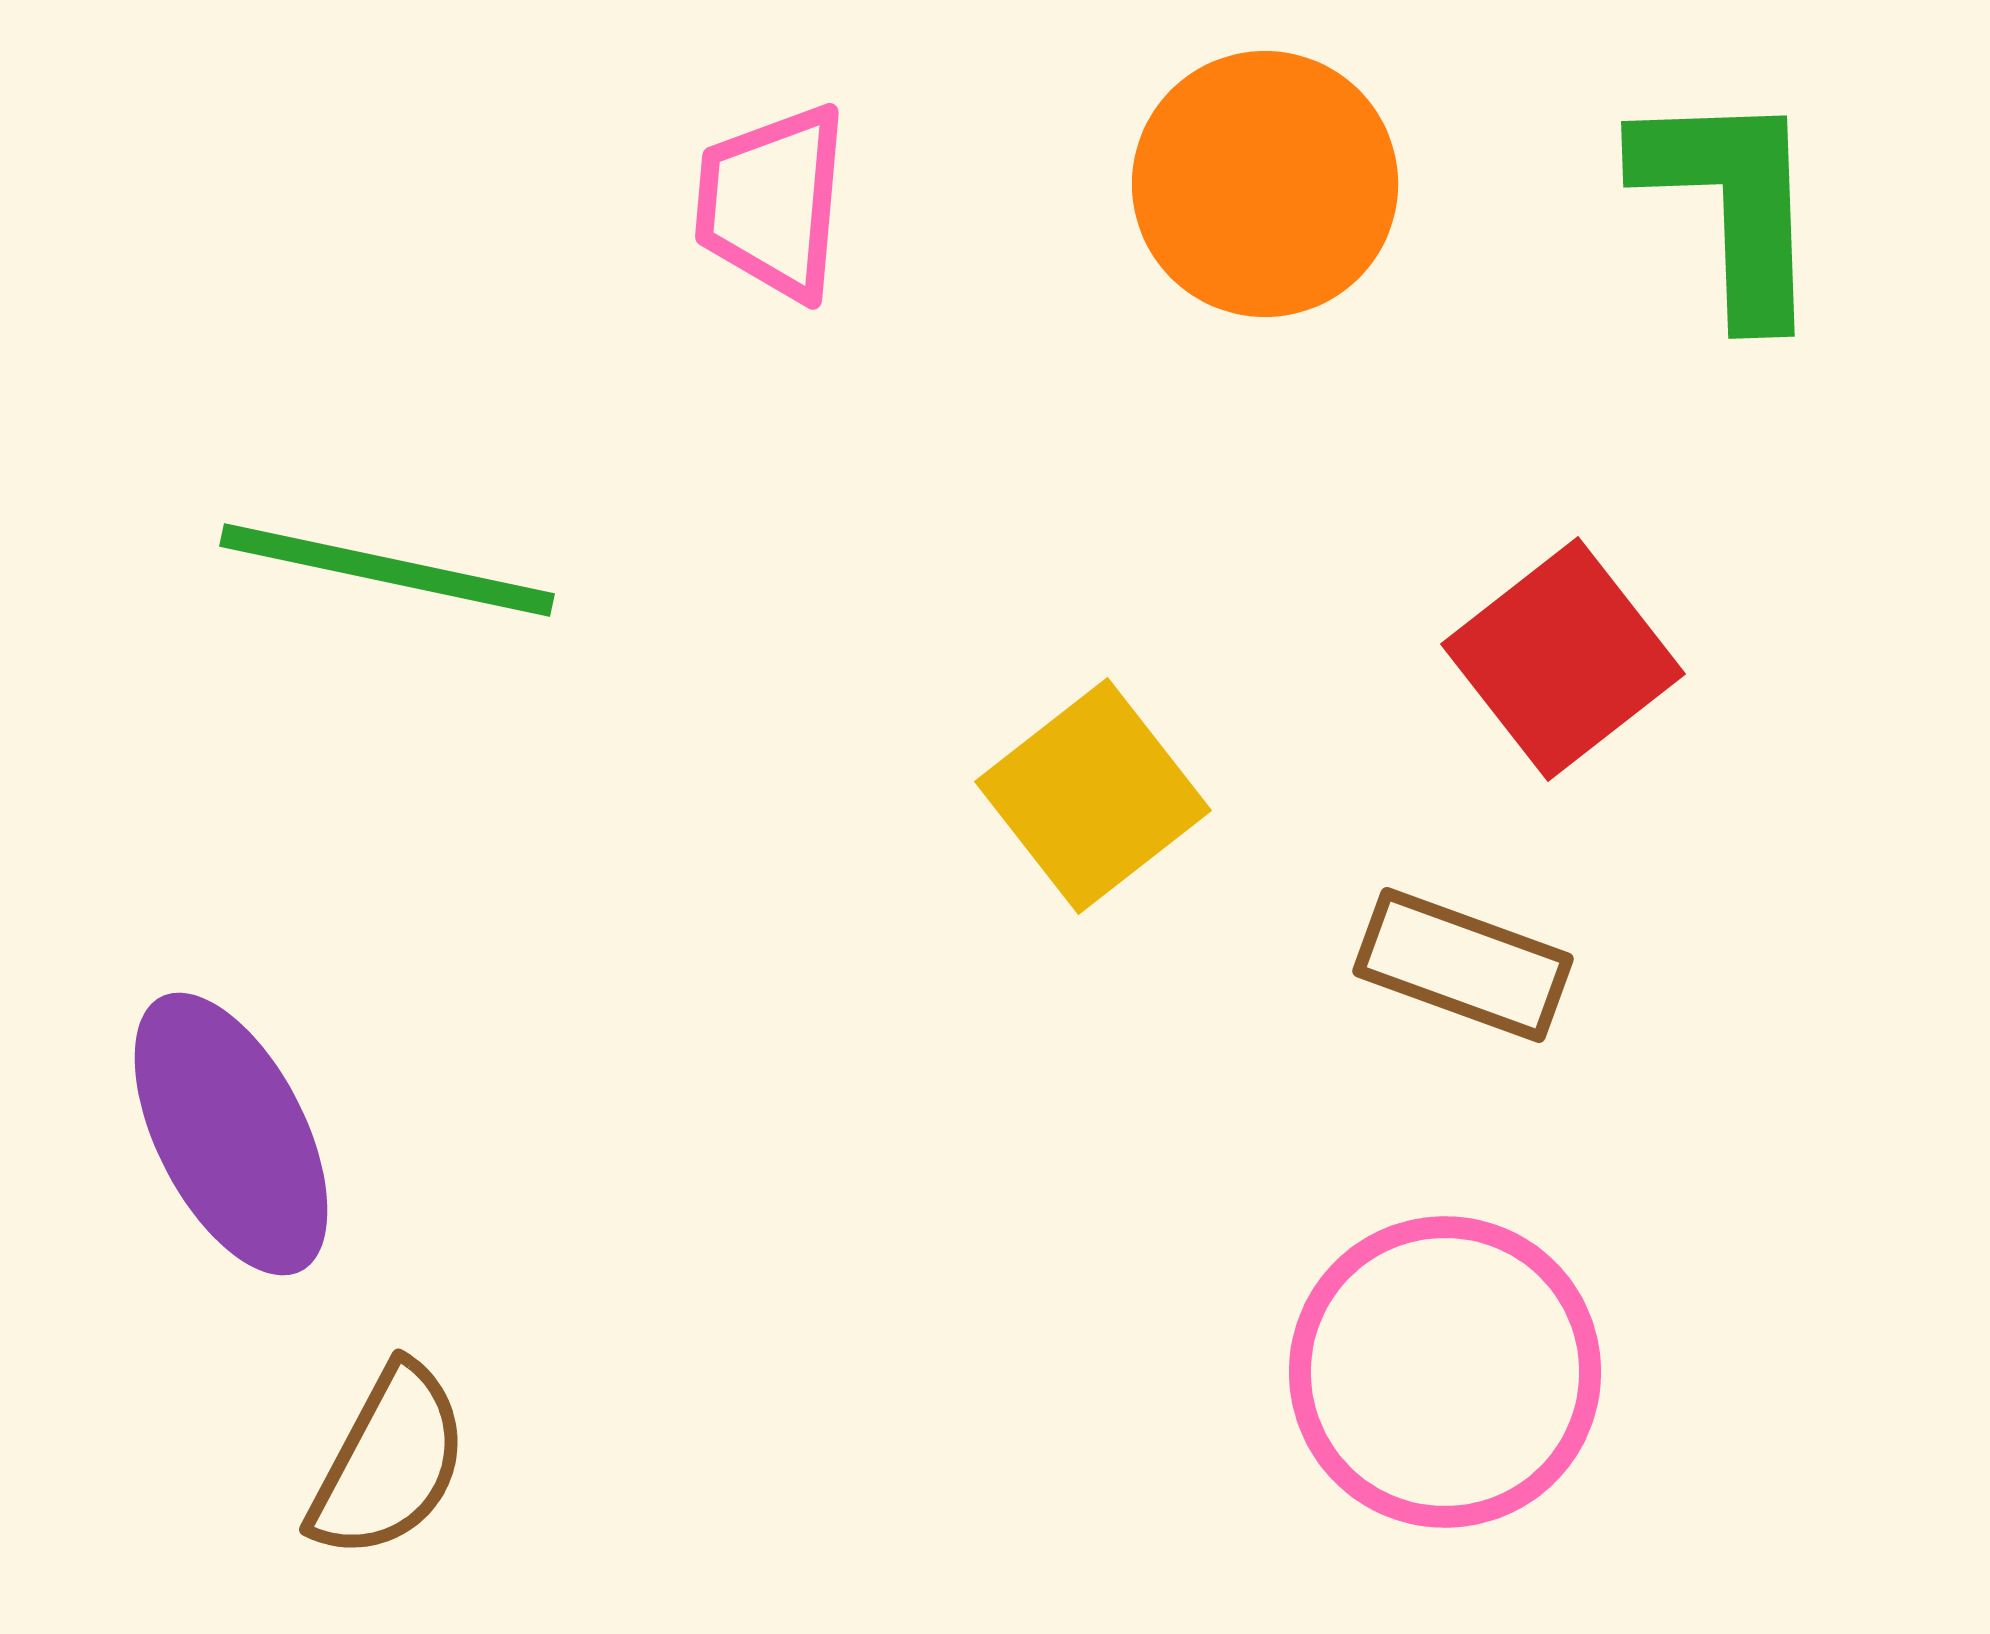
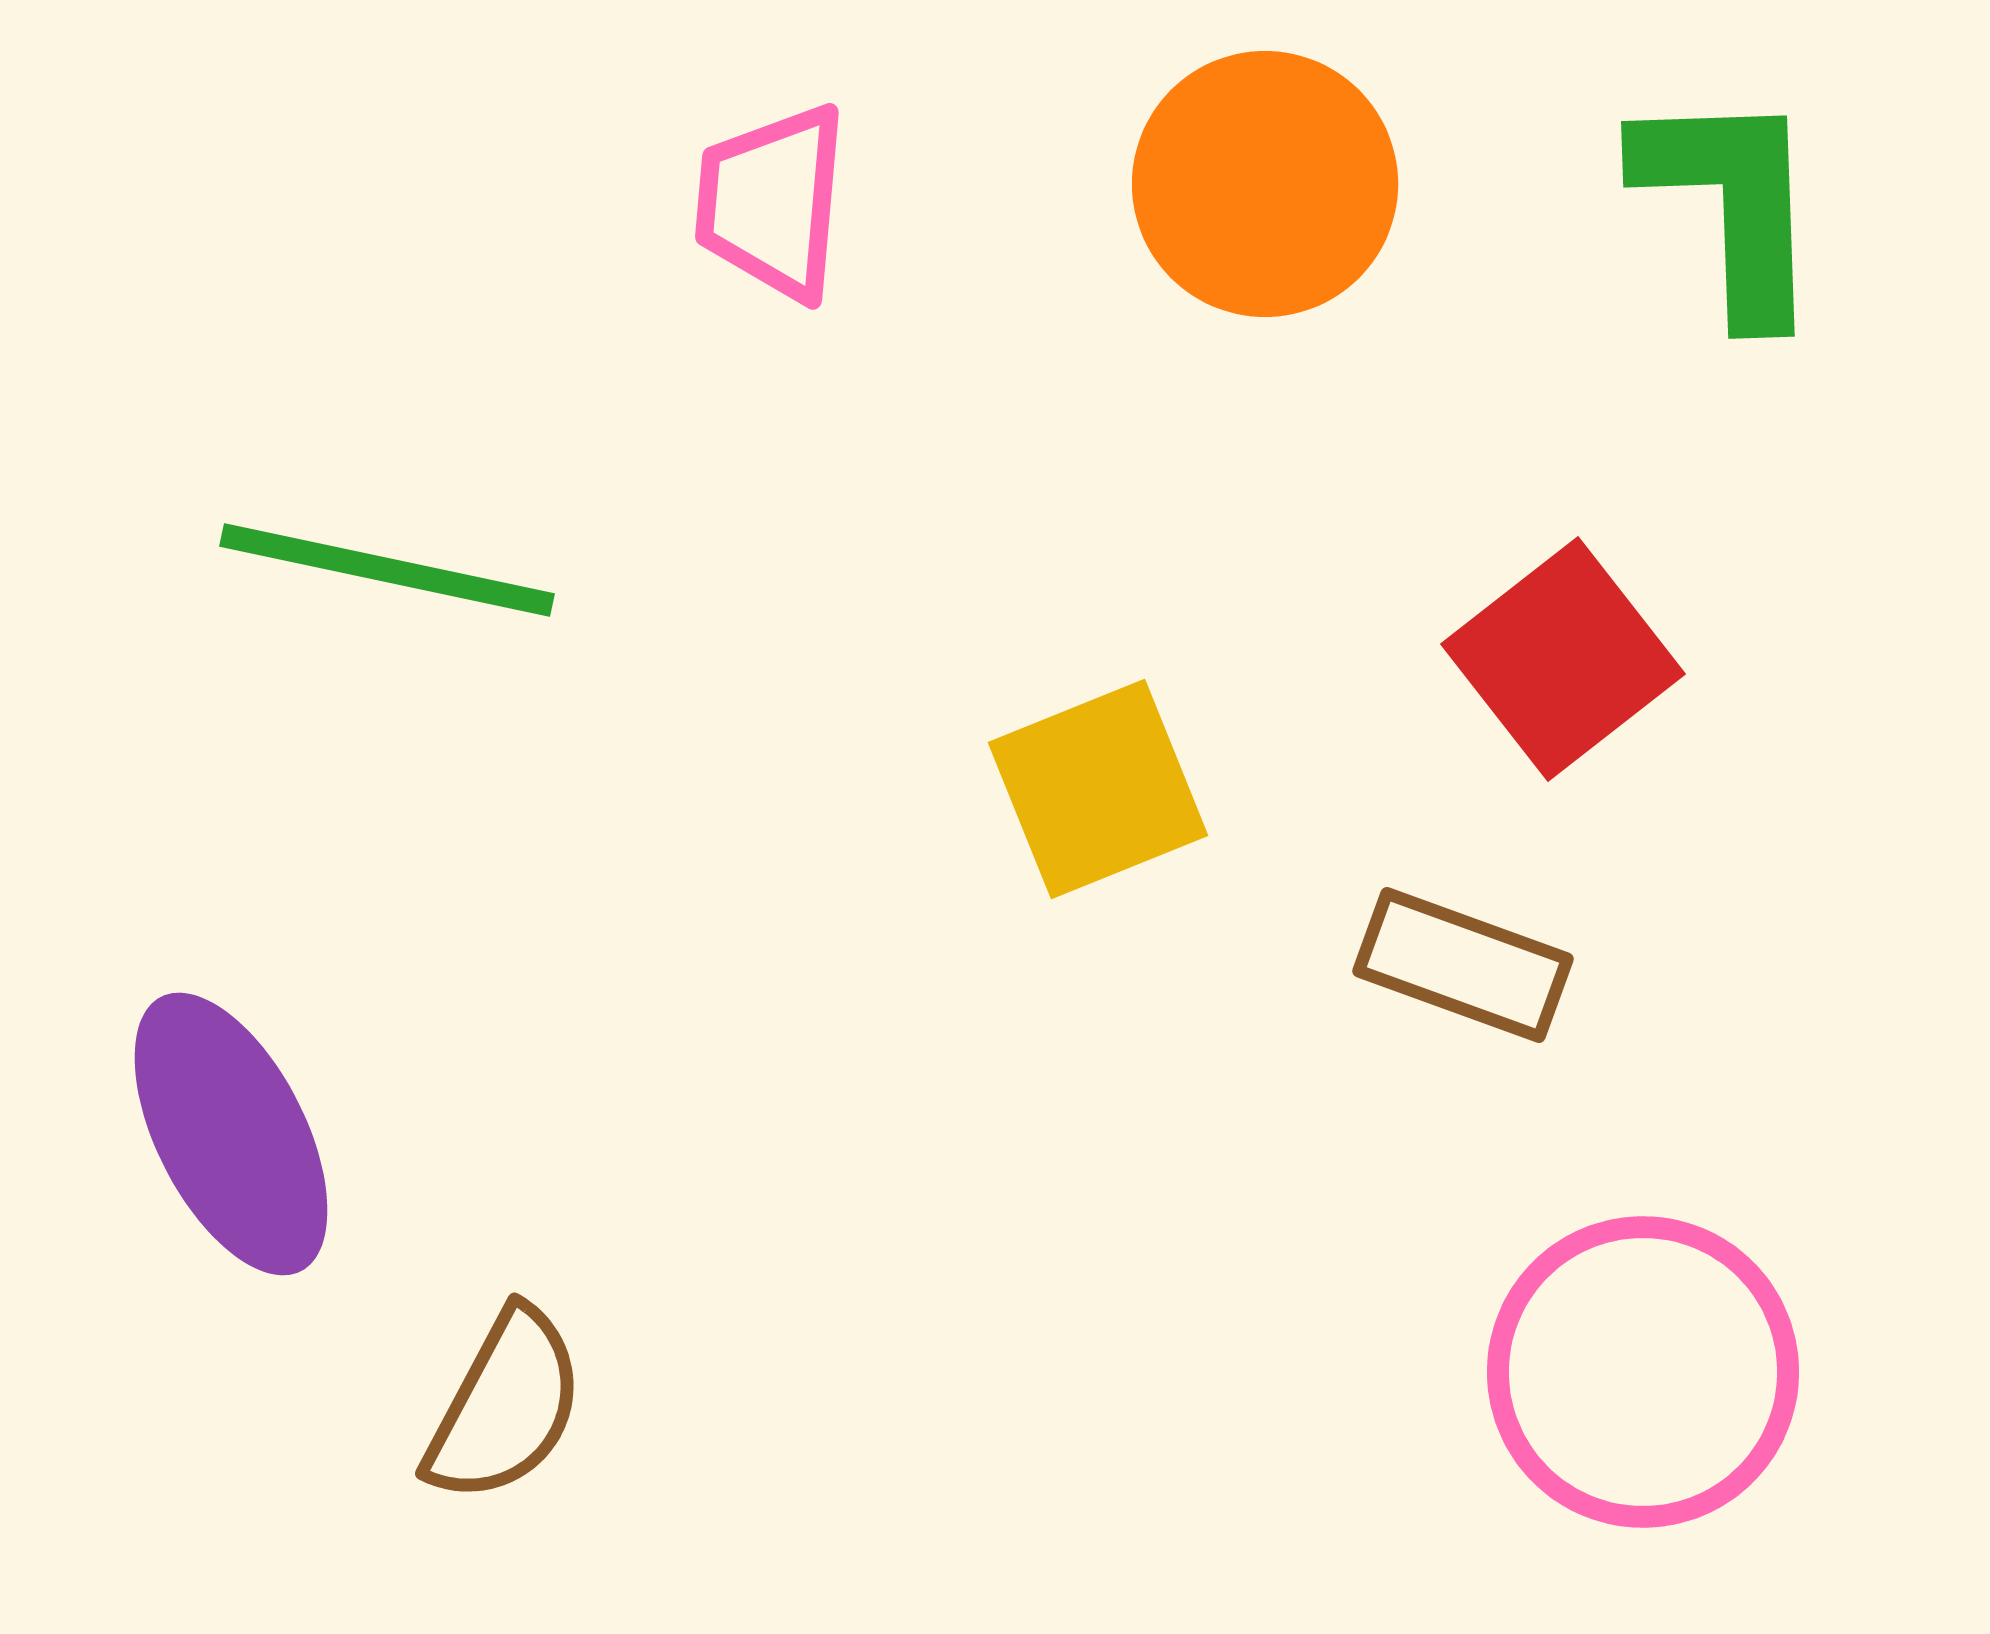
yellow square: moved 5 px right, 7 px up; rotated 16 degrees clockwise
pink circle: moved 198 px right
brown semicircle: moved 116 px right, 56 px up
